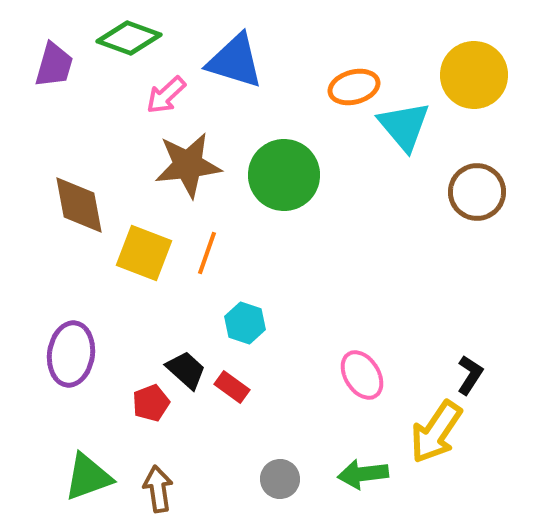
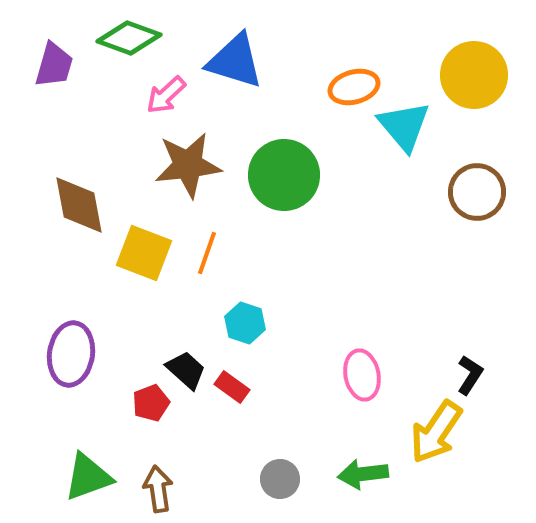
pink ellipse: rotated 21 degrees clockwise
